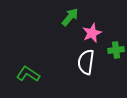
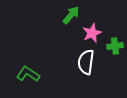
green arrow: moved 1 px right, 2 px up
green cross: moved 1 px left, 4 px up
